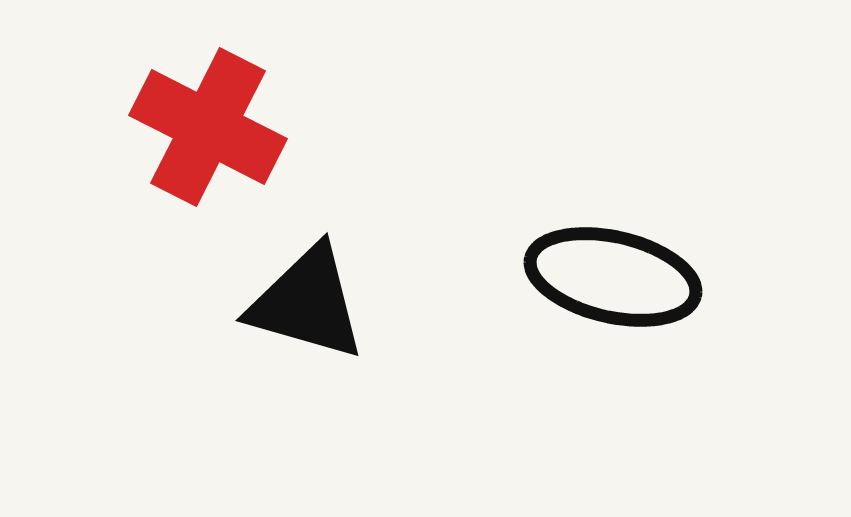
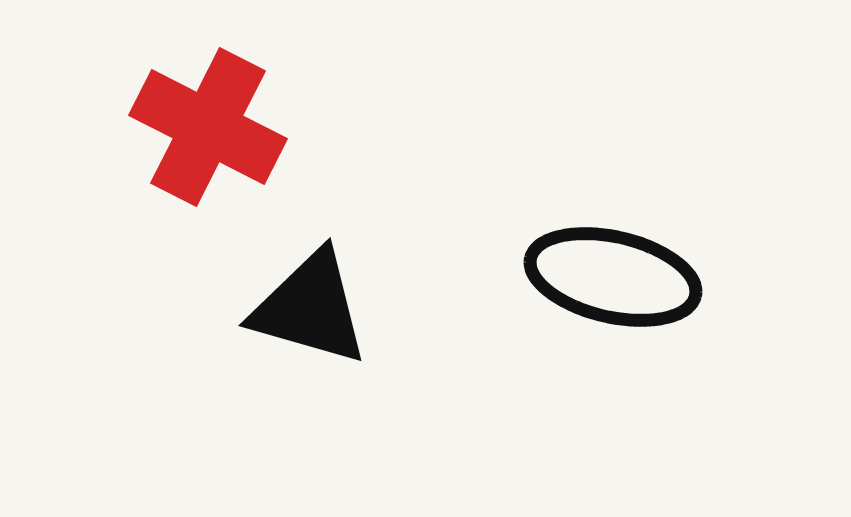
black triangle: moved 3 px right, 5 px down
